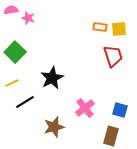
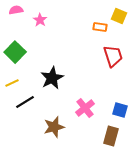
pink semicircle: moved 5 px right
pink star: moved 12 px right, 2 px down; rotated 16 degrees clockwise
yellow square: moved 13 px up; rotated 28 degrees clockwise
